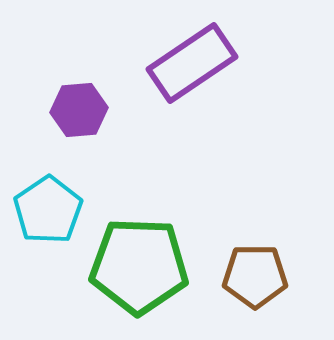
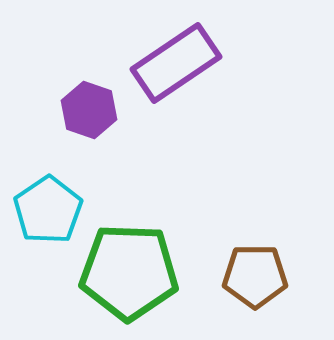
purple rectangle: moved 16 px left
purple hexagon: moved 10 px right; rotated 24 degrees clockwise
green pentagon: moved 10 px left, 6 px down
